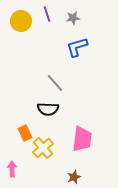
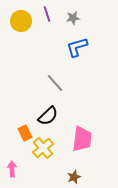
black semicircle: moved 7 px down; rotated 45 degrees counterclockwise
